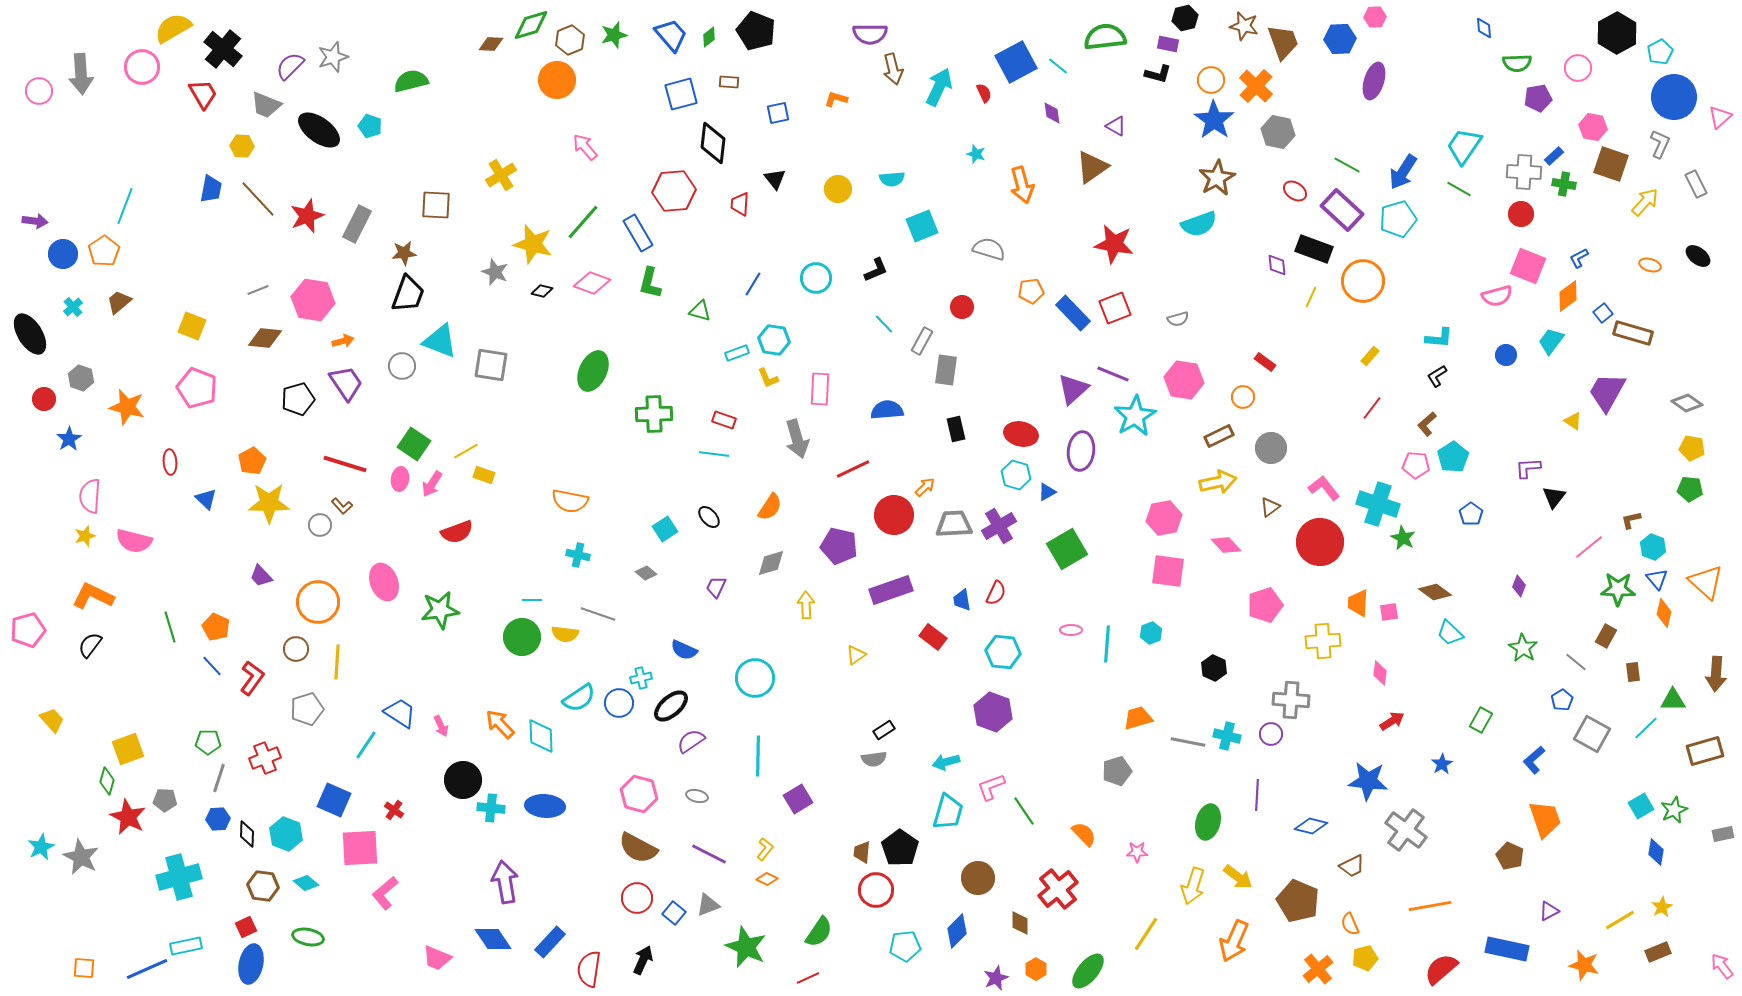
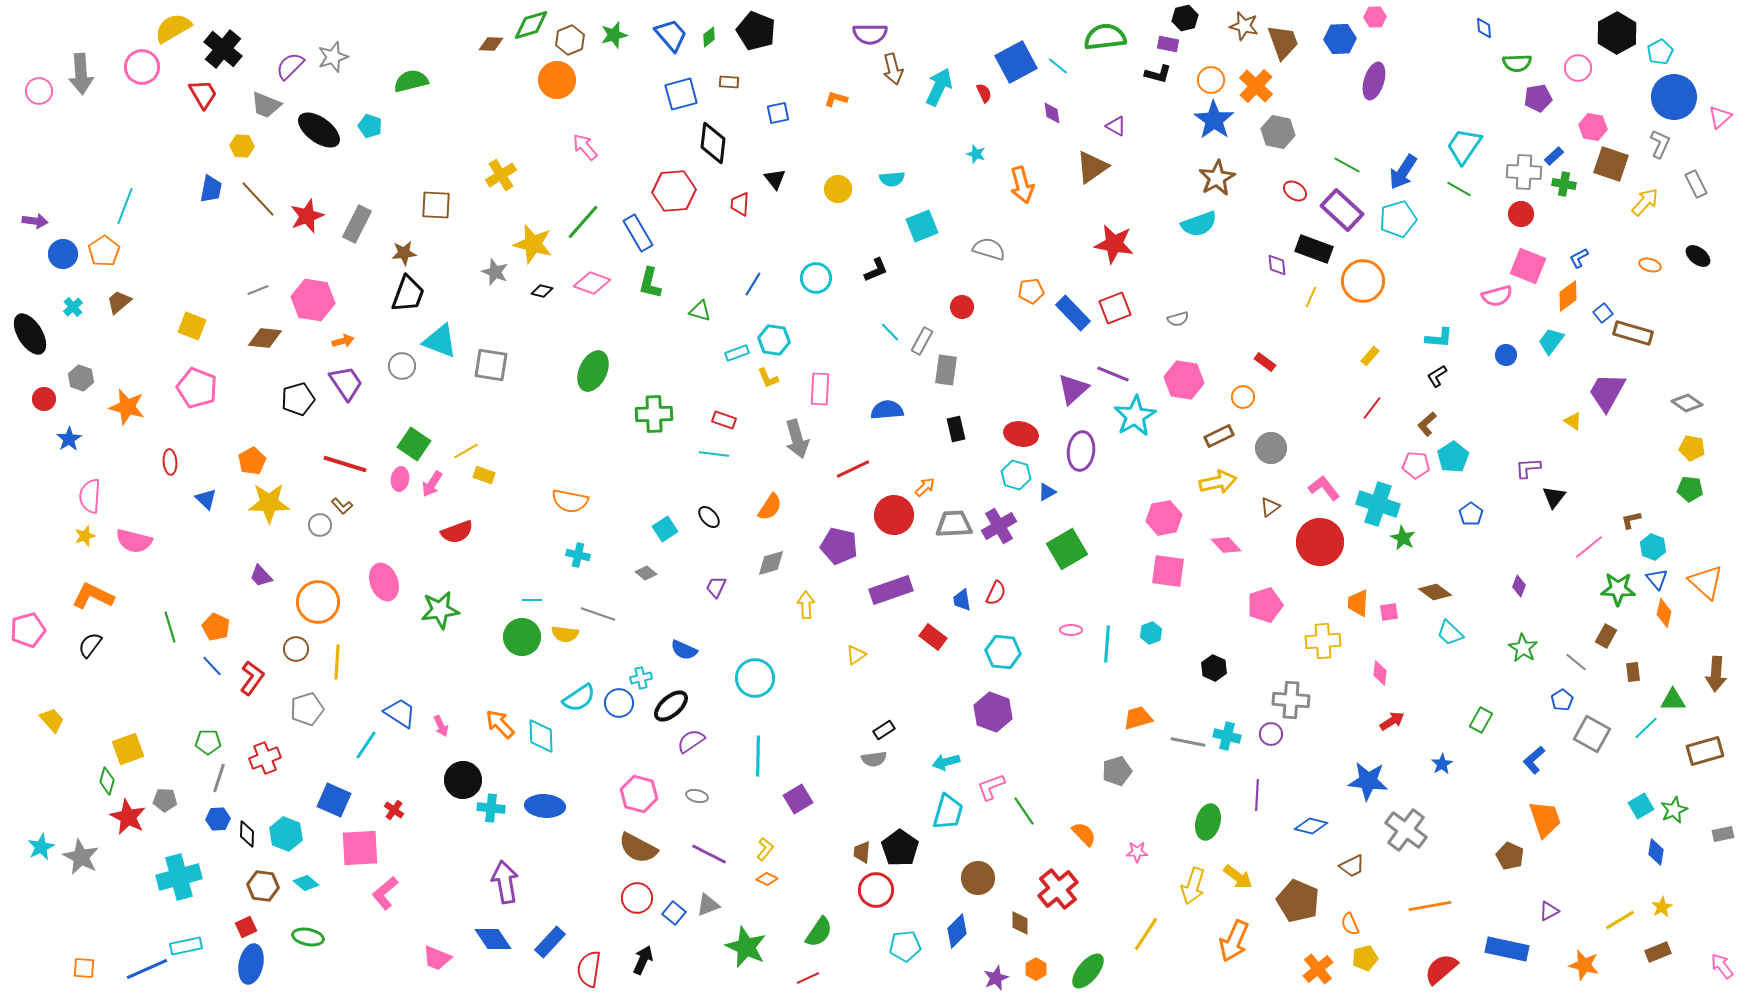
cyan line at (884, 324): moved 6 px right, 8 px down
